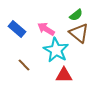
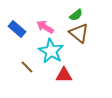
pink arrow: moved 1 px left, 2 px up
cyan star: moved 5 px left, 1 px down
brown line: moved 3 px right, 2 px down
